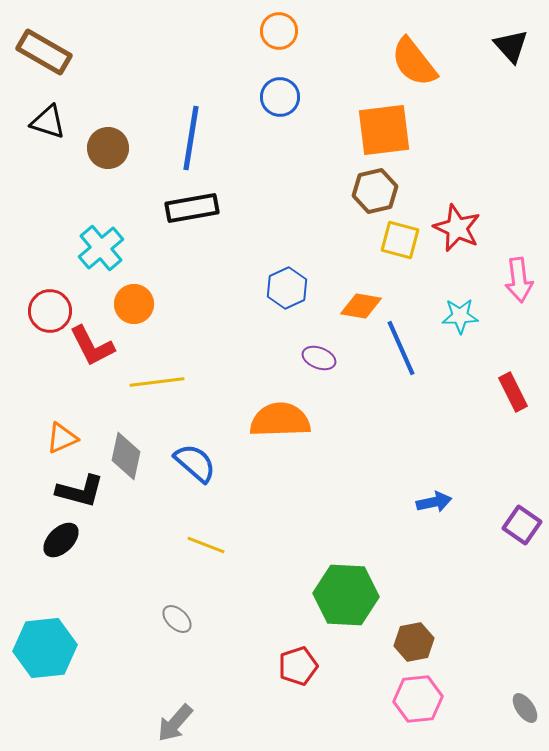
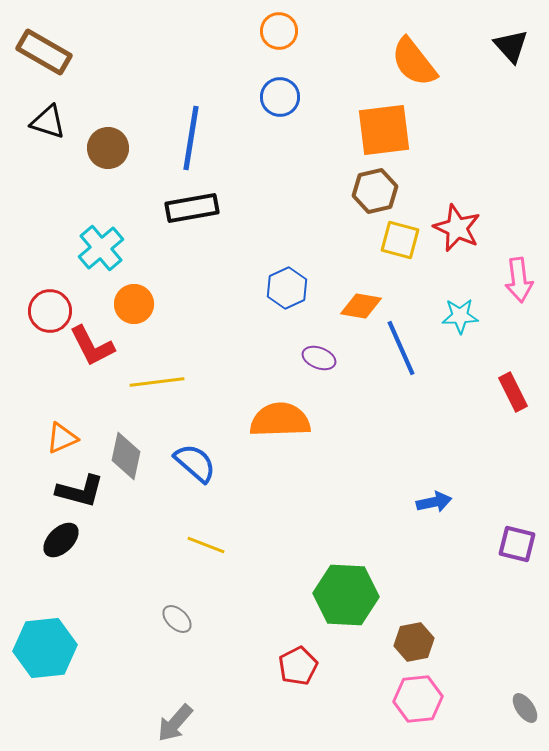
purple square at (522, 525): moved 5 px left, 19 px down; rotated 21 degrees counterclockwise
red pentagon at (298, 666): rotated 9 degrees counterclockwise
